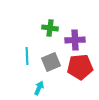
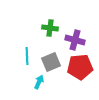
purple cross: rotated 18 degrees clockwise
cyan arrow: moved 6 px up
